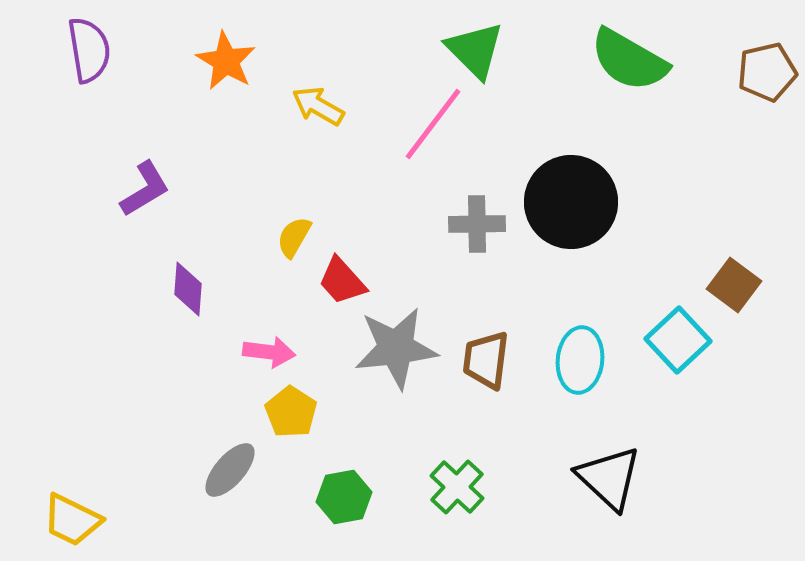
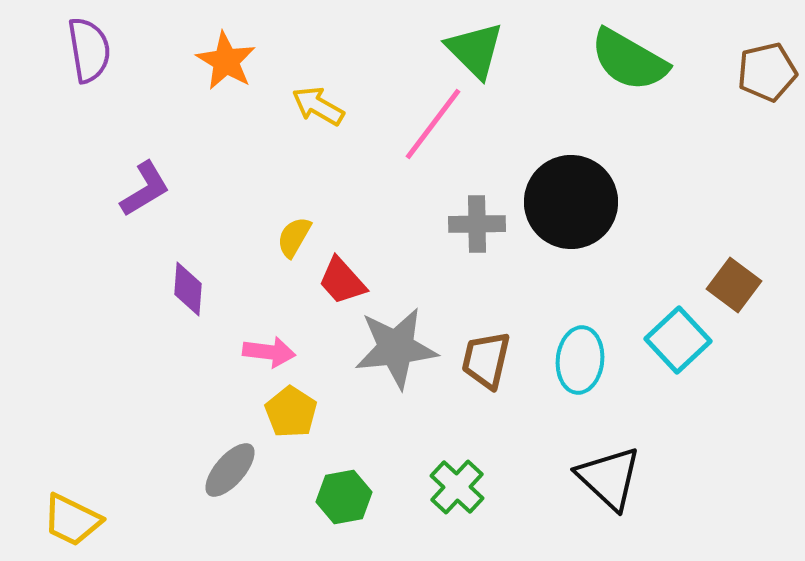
brown trapezoid: rotated 6 degrees clockwise
